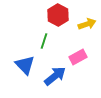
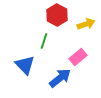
red hexagon: moved 1 px left
yellow arrow: moved 1 px left
pink rectangle: rotated 12 degrees counterclockwise
blue arrow: moved 5 px right, 2 px down
